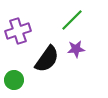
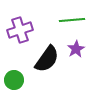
green line: rotated 40 degrees clockwise
purple cross: moved 2 px right, 1 px up
purple star: rotated 24 degrees counterclockwise
